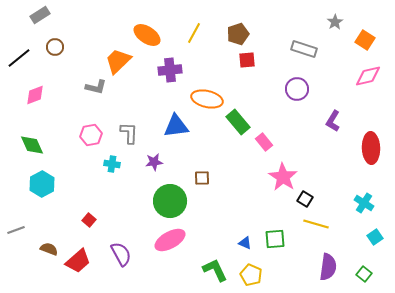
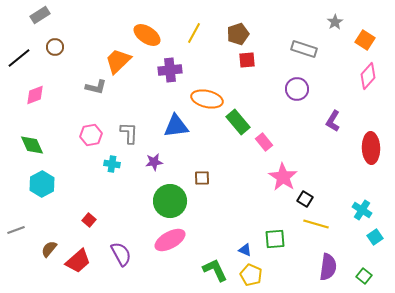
pink diamond at (368, 76): rotated 36 degrees counterclockwise
cyan cross at (364, 203): moved 2 px left, 7 px down
blue triangle at (245, 243): moved 7 px down
brown semicircle at (49, 249): rotated 72 degrees counterclockwise
green square at (364, 274): moved 2 px down
